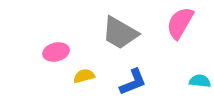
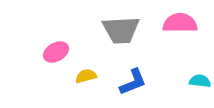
pink semicircle: rotated 60 degrees clockwise
gray trapezoid: moved 1 px right, 3 px up; rotated 33 degrees counterclockwise
pink ellipse: rotated 15 degrees counterclockwise
yellow semicircle: moved 2 px right
